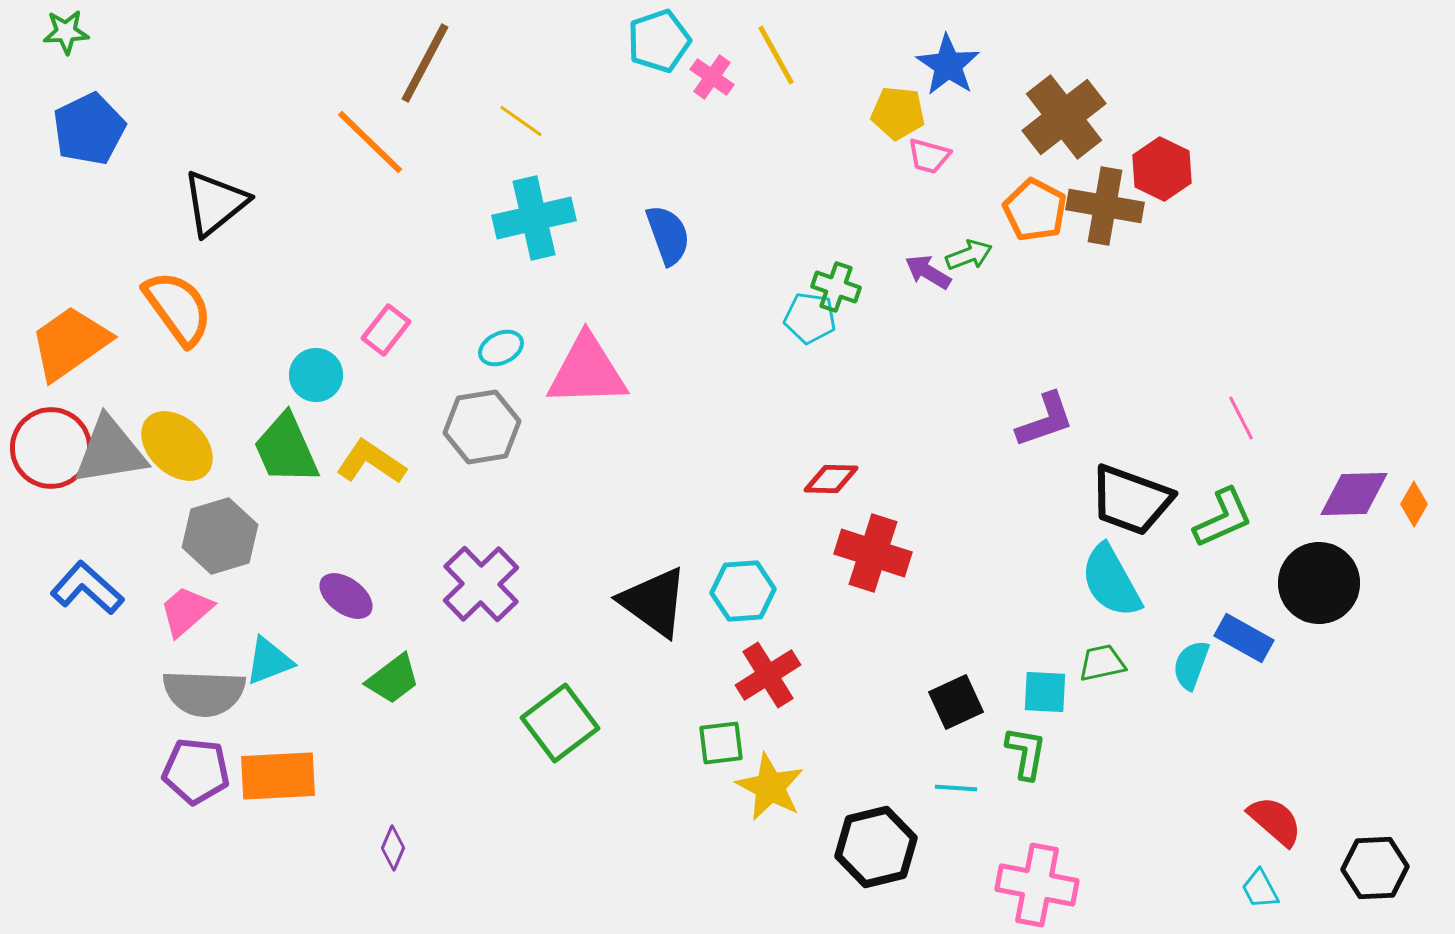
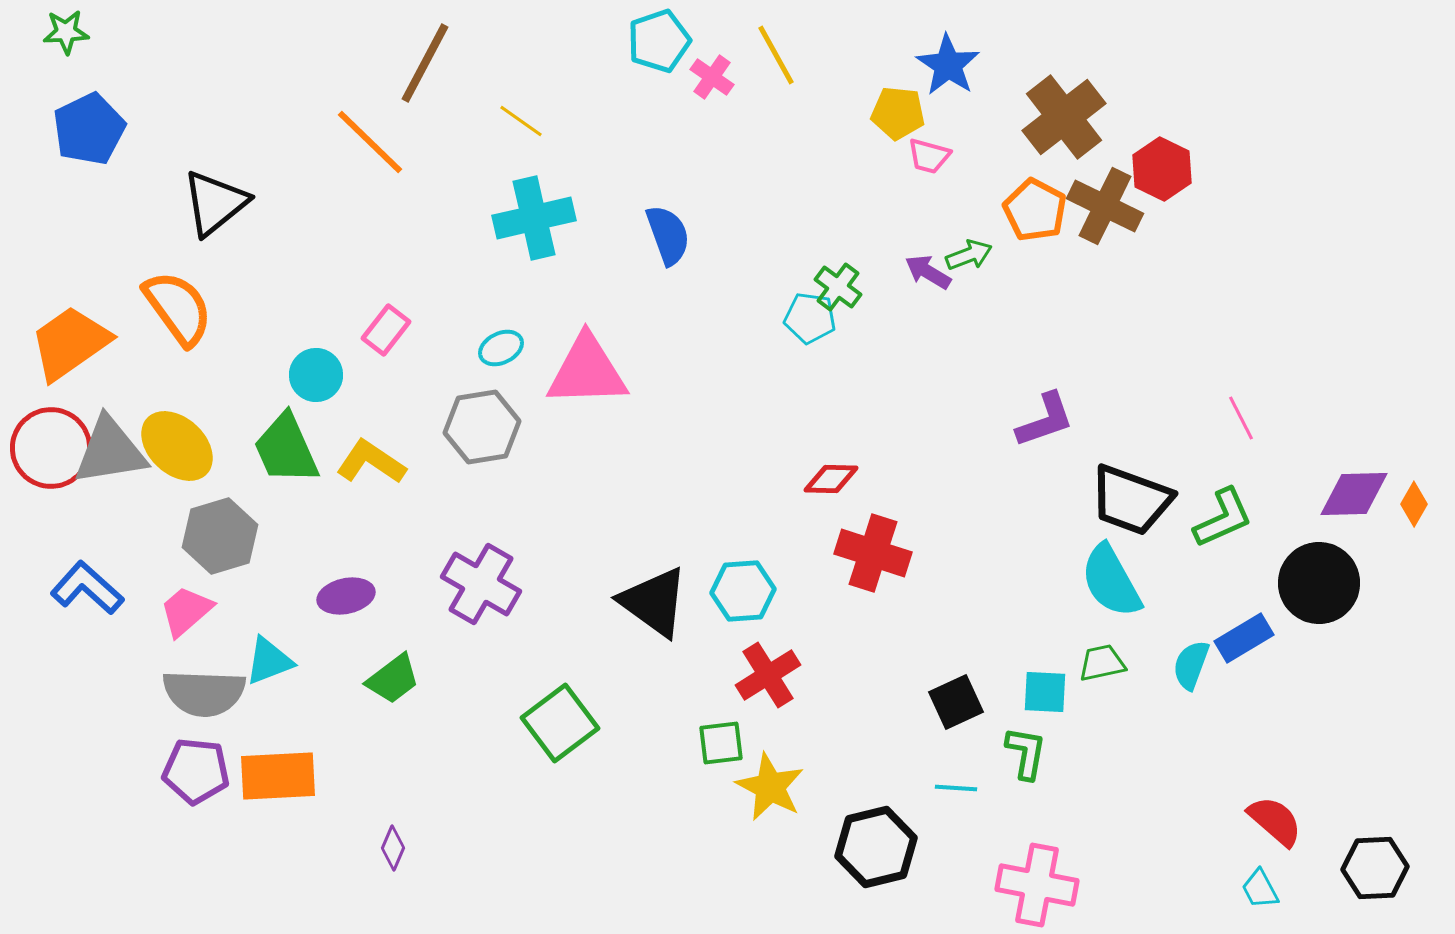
brown cross at (1105, 206): rotated 16 degrees clockwise
green cross at (836, 287): moved 2 px right; rotated 18 degrees clockwise
purple cross at (481, 584): rotated 16 degrees counterclockwise
purple ellipse at (346, 596): rotated 48 degrees counterclockwise
blue rectangle at (1244, 638): rotated 60 degrees counterclockwise
